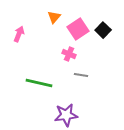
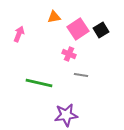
orange triangle: rotated 40 degrees clockwise
black square: moved 2 px left; rotated 14 degrees clockwise
